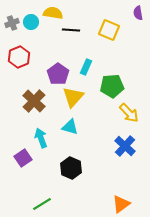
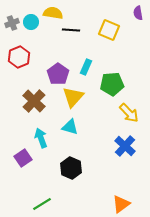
green pentagon: moved 2 px up
